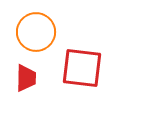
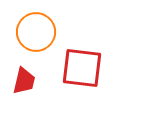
red trapezoid: moved 2 px left, 3 px down; rotated 12 degrees clockwise
